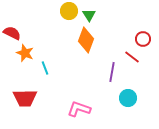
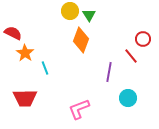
yellow circle: moved 1 px right
red semicircle: moved 1 px right
orange diamond: moved 5 px left
orange star: rotated 12 degrees clockwise
red line: moved 1 px left, 1 px up; rotated 14 degrees clockwise
purple line: moved 3 px left
pink L-shape: rotated 40 degrees counterclockwise
